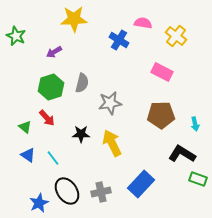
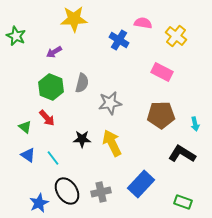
green hexagon: rotated 20 degrees counterclockwise
black star: moved 1 px right, 5 px down
green rectangle: moved 15 px left, 23 px down
